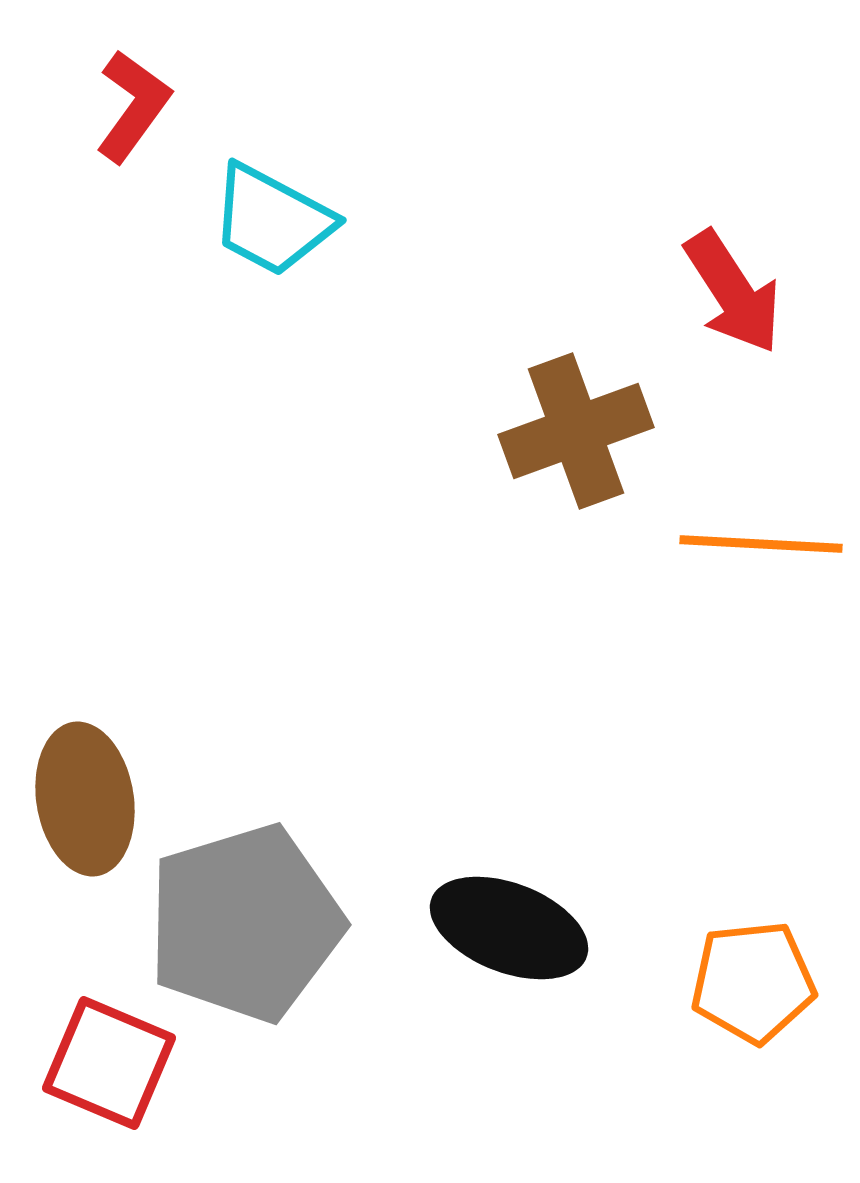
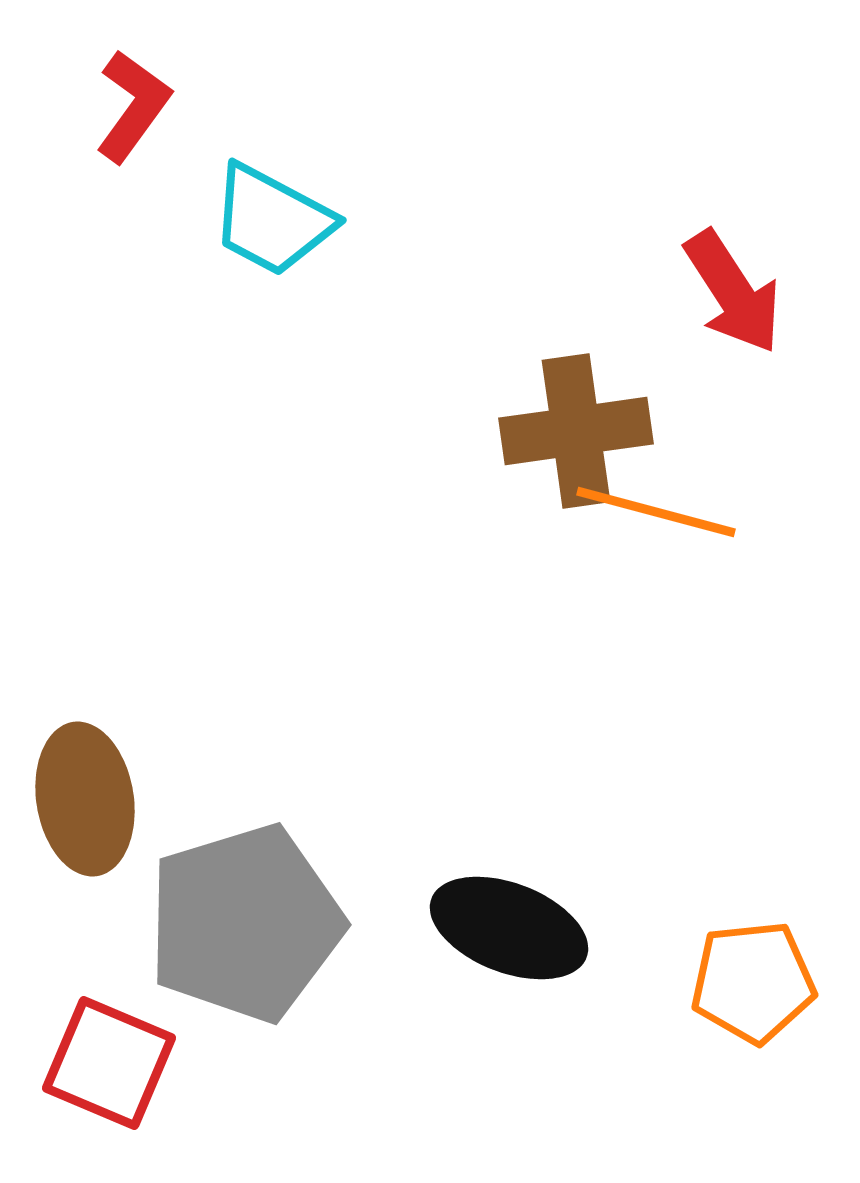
brown cross: rotated 12 degrees clockwise
orange line: moved 105 px left, 32 px up; rotated 12 degrees clockwise
